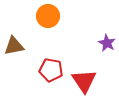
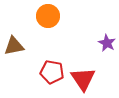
red pentagon: moved 1 px right, 2 px down
red triangle: moved 1 px left, 2 px up
